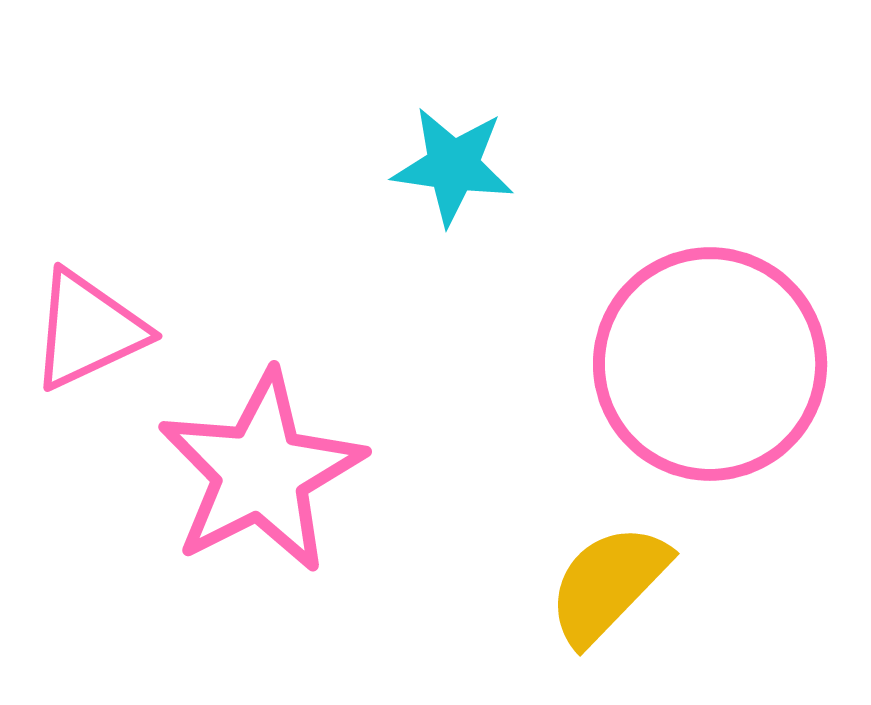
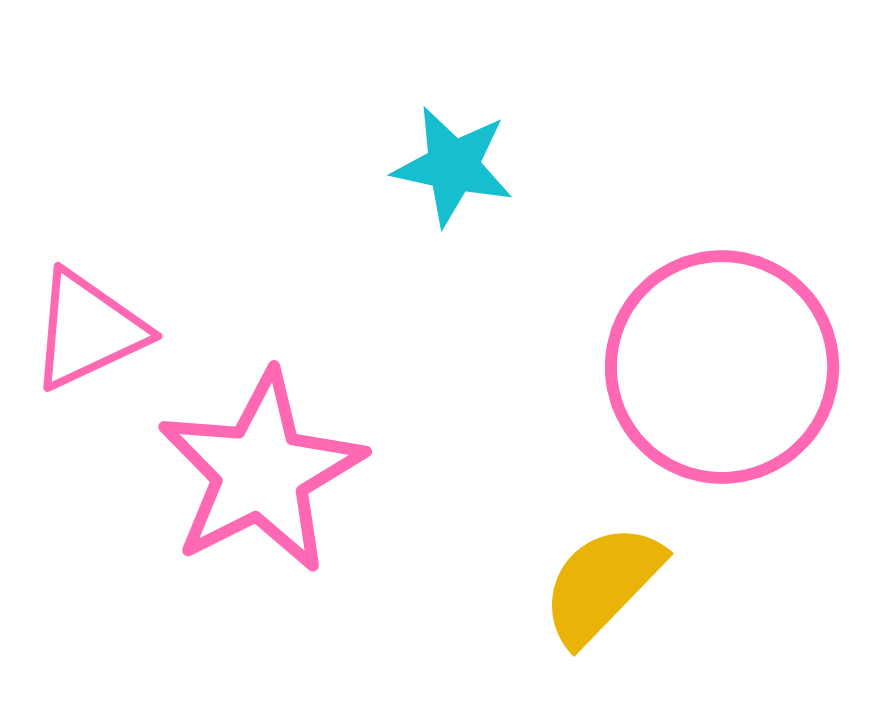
cyan star: rotated 4 degrees clockwise
pink circle: moved 12 px right, 3 px down
yellow semicircle: moved 6 px left
